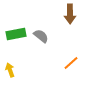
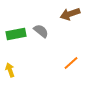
brown arrow: rotated 72 degrees clockwise
gray semicircle: moved 5 px up
